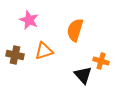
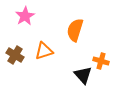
pink star: moved 4 px left, 4 px up; rotated 18 degrees clockwise
brown cross: rotated 18 degrees clockwise
